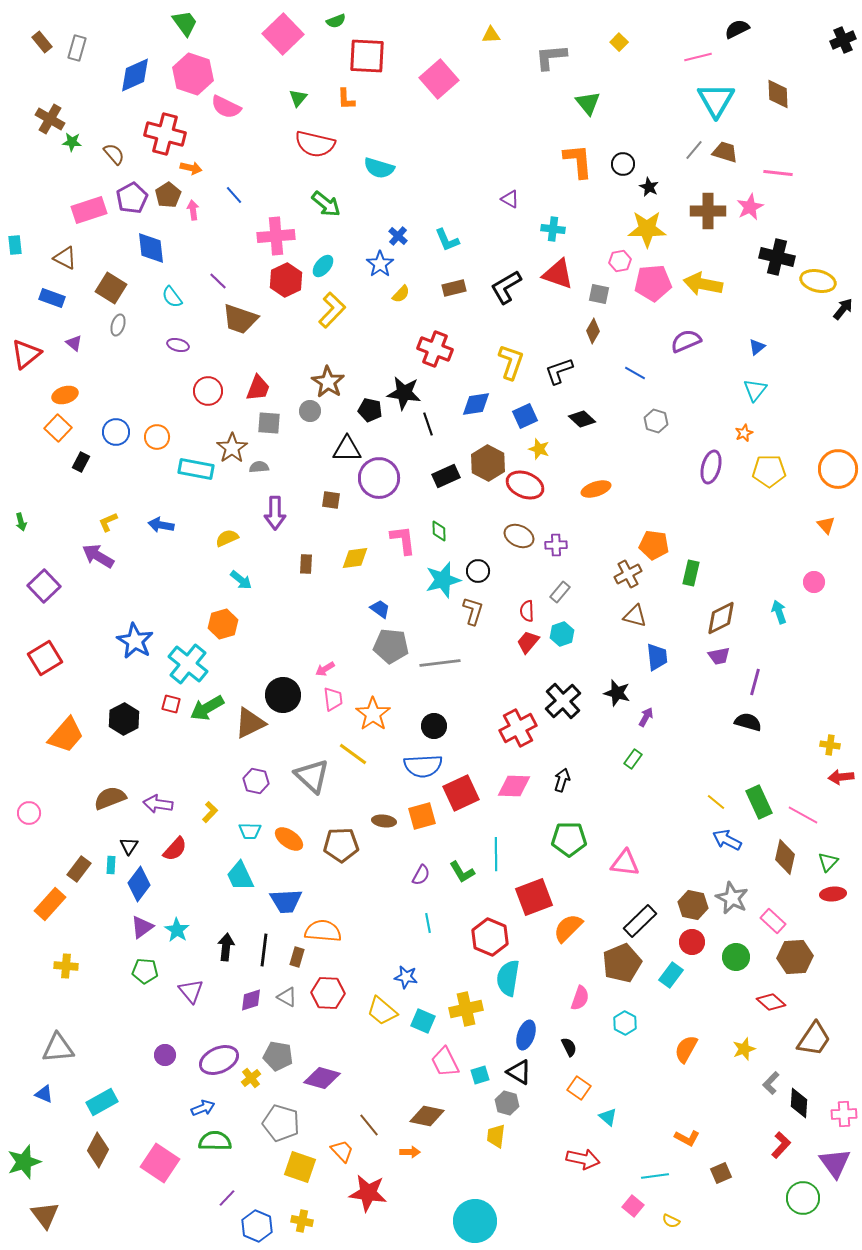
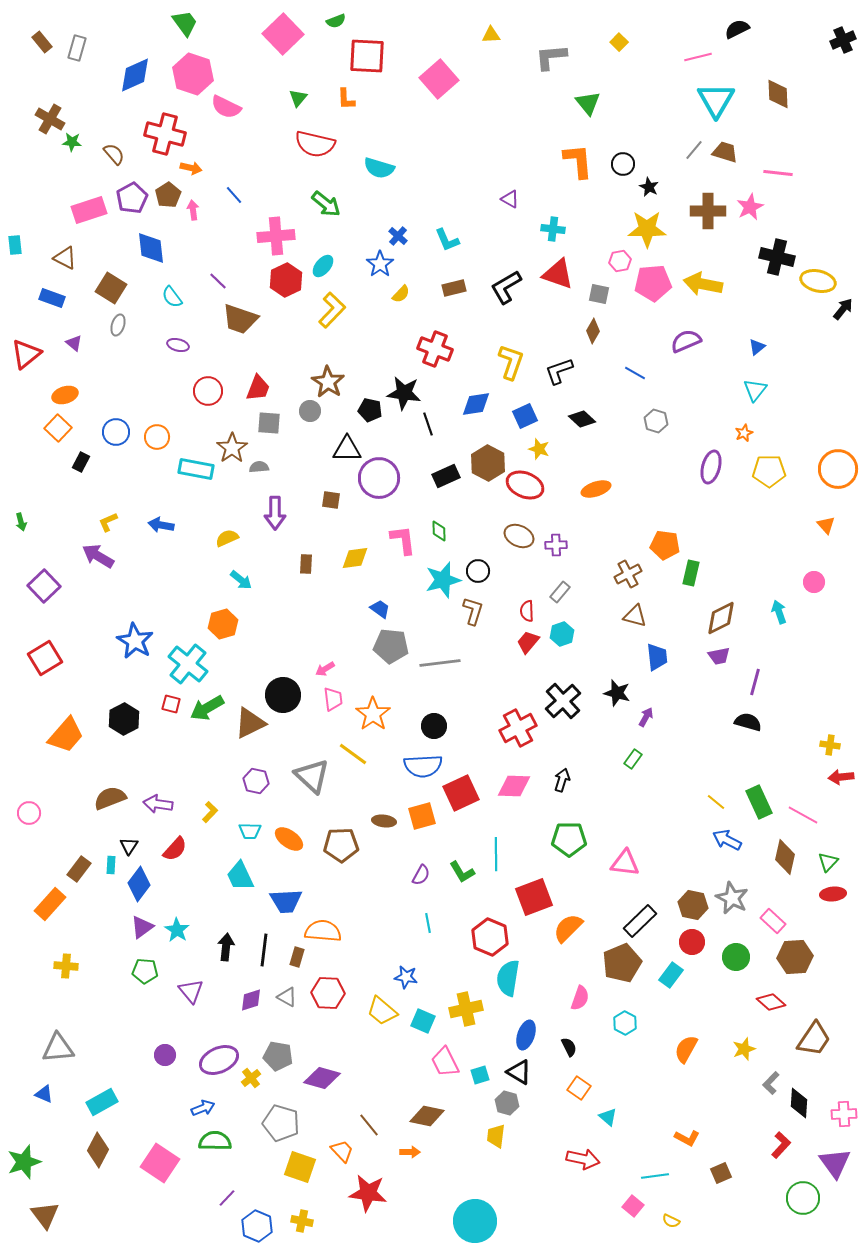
orange pentagon at (654, 545): moved 11 px right
